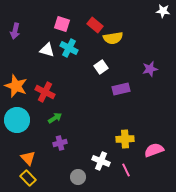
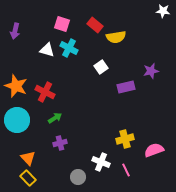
yellow semicircle: moved 3 px right, 1 px up
purple star: moved 1 px right, 2 px down
purple rectangle: moved 5 px right, 2 px up
yellow cross: rotated 12 degrees counterclockwise
white cross: moved 1 px down
